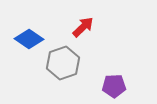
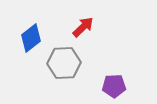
blue diamond: moved 2 px right, 1 px up; rotated 72 degrees counterclockwise
gray hexagon: moved 1 px right; rotated 16 degrees clockwise
